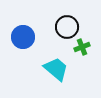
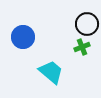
black circle: moved 20 px right, 3 px up
cyan trapezoid: moved 5 px left, 3 px down
